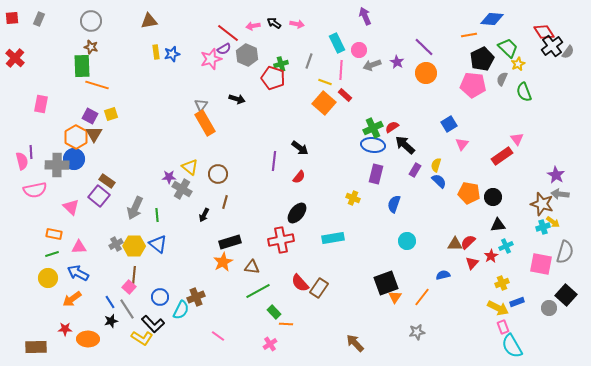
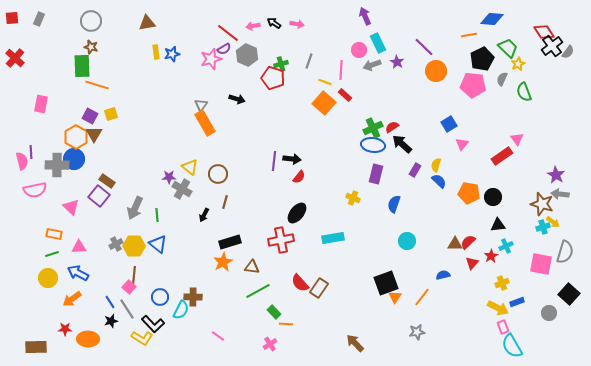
brown triangle at (149, 21): moved 2 px left, 2 px down
cyan rectangle at (337, 43): moved 41 px right
orange circle at (426, 73): moved 10 px right, 2 px up
black arrow at (405, 145): moved 3 px left, 1 px up
black arrow at (300, 148): moved 8 px left, 11 px down; rotated 30 degrees counterclockwise
black square at (566, 295): moved 3 px right, 1 px up
brown cross at (196, 297): moved 3 px left; rotated 24 degrees clockwise
gray circle at (549, 308): moved 5 px down
